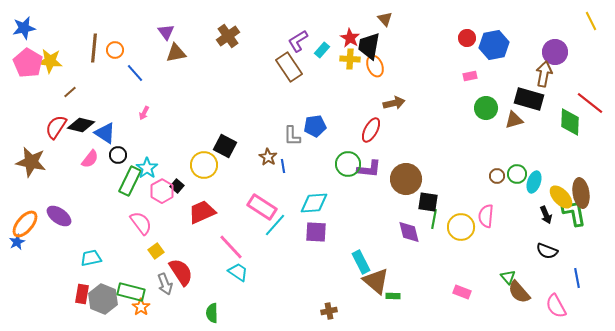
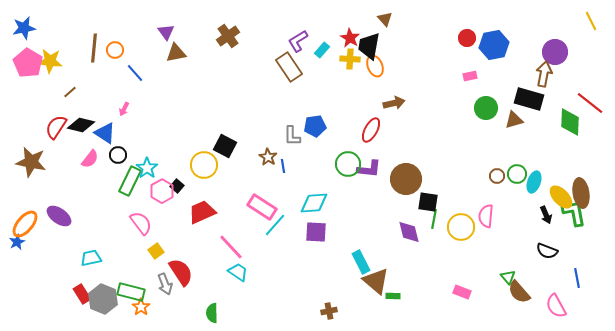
pink arrow at (144, 113): moved 20 px left, 4 px up
red rectangle at (82, 294): rotated 42 degrees counterclockwise
